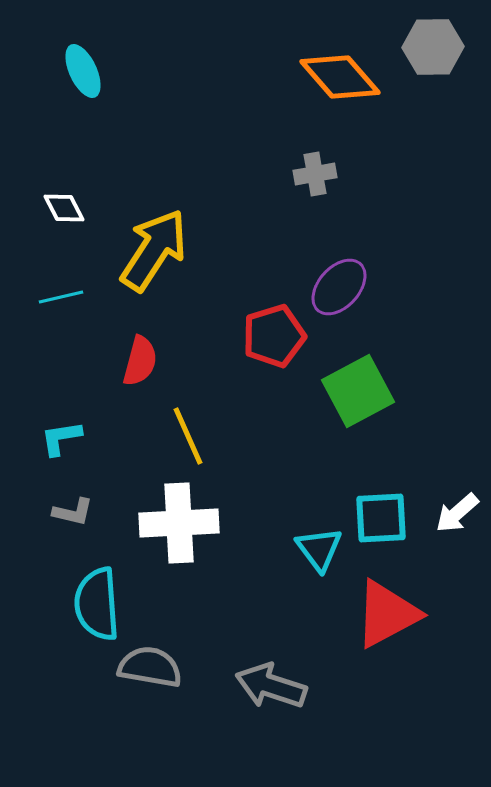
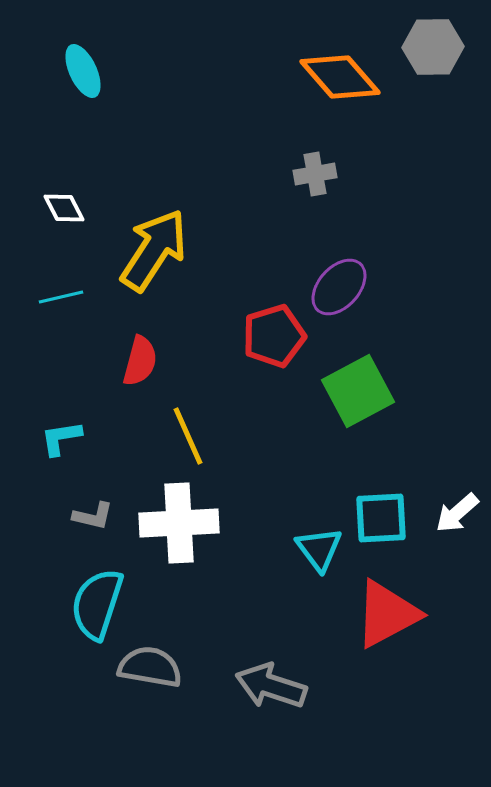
gray L-shape: moved 20 px right, 4 px down
cyan semicircle: rotated 22 degrees clockwise
